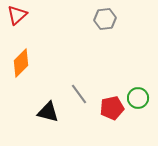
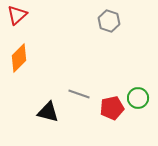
gray hexagon: moved 4 px right, 2 px down; rotated 25 degrees clockwise
orange diamond: moved 2 px left, 5 px up
gray line: rotated 35 degrees counterclockwise
